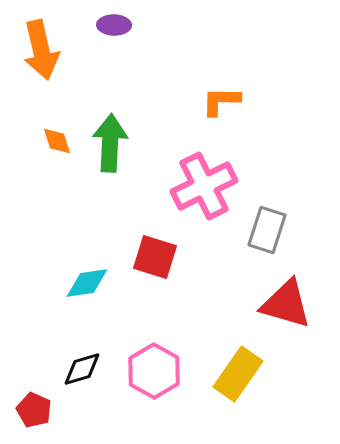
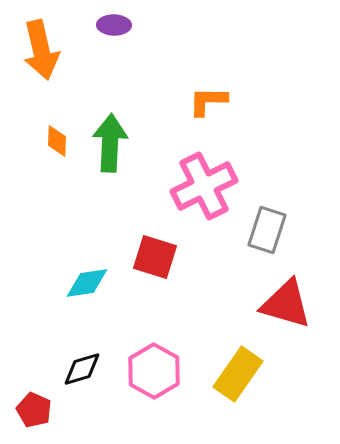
orange L-shape: moved 13 px left
orange diamond: rotated 20 degrees clockwise
